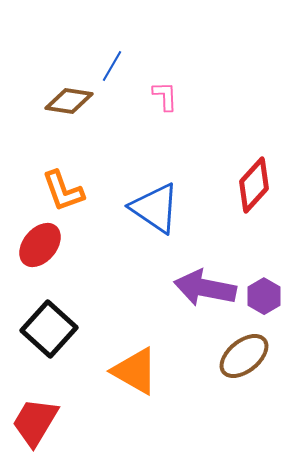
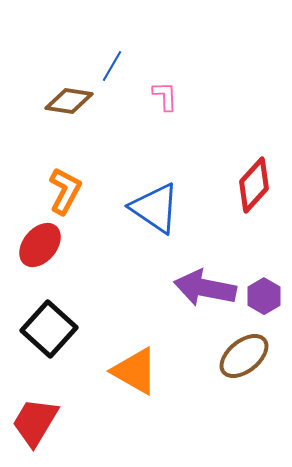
orange L-shape: moved 2 px right; rotated 132 degrees counterclockwise
